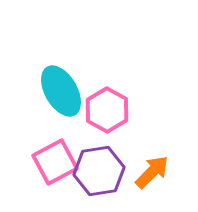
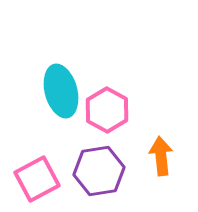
cyan ellipse: rotated 15 degrees clockwise
pink square: moved 18 px left, 17 px down
orange arrow: moved 9 px right, 16 px up; rotated 51 degrees counterclockwise
